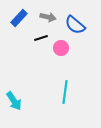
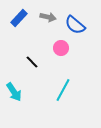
black line: moved 9 px left, 24 px down; rotated 64 degrees clockwise
cyan line: moved 2 px left, 2 px up; rotated 20 degrees clockwise
cyan arrow: moved 9 px up
